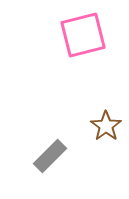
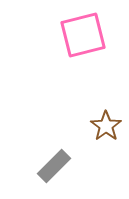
gray rectangle: moved 4 px right, 10 px down
